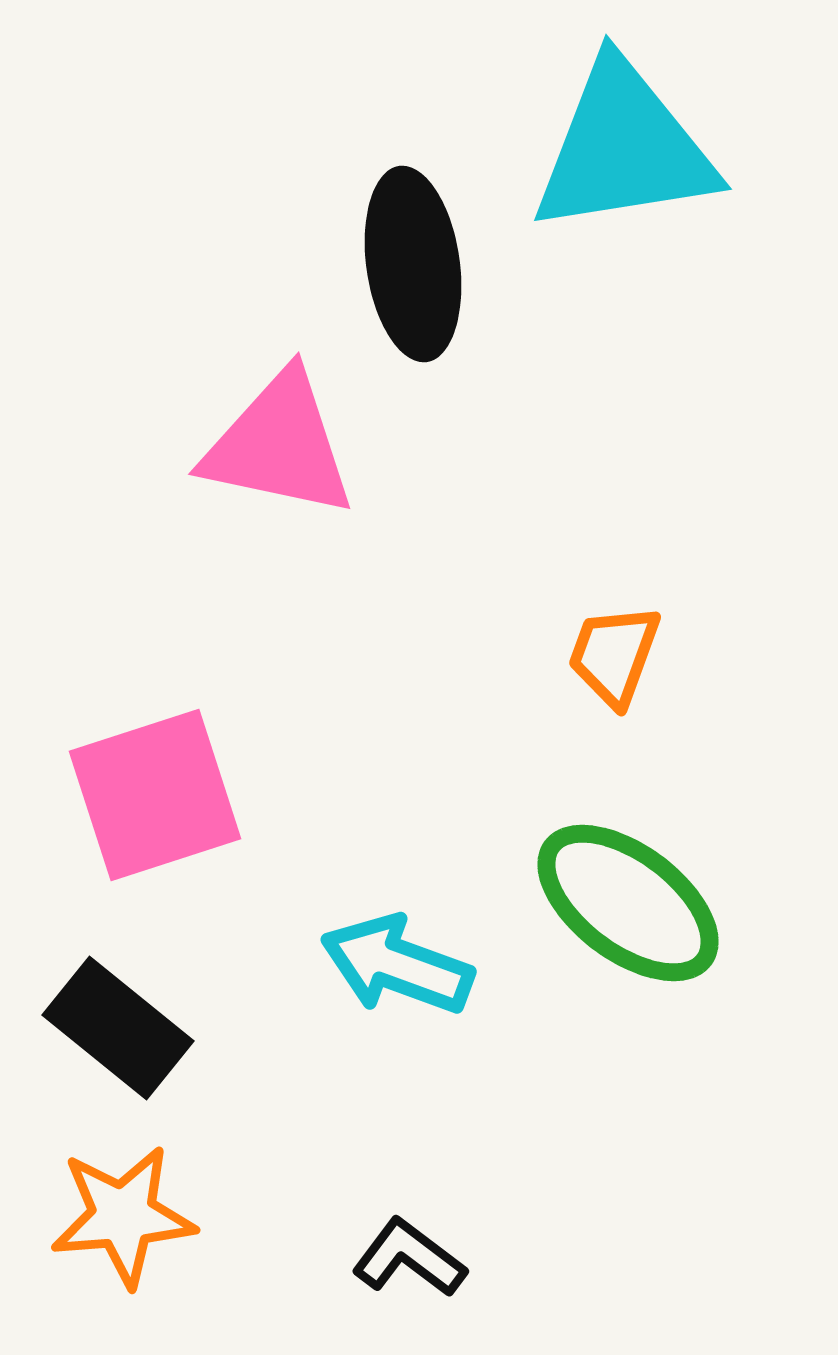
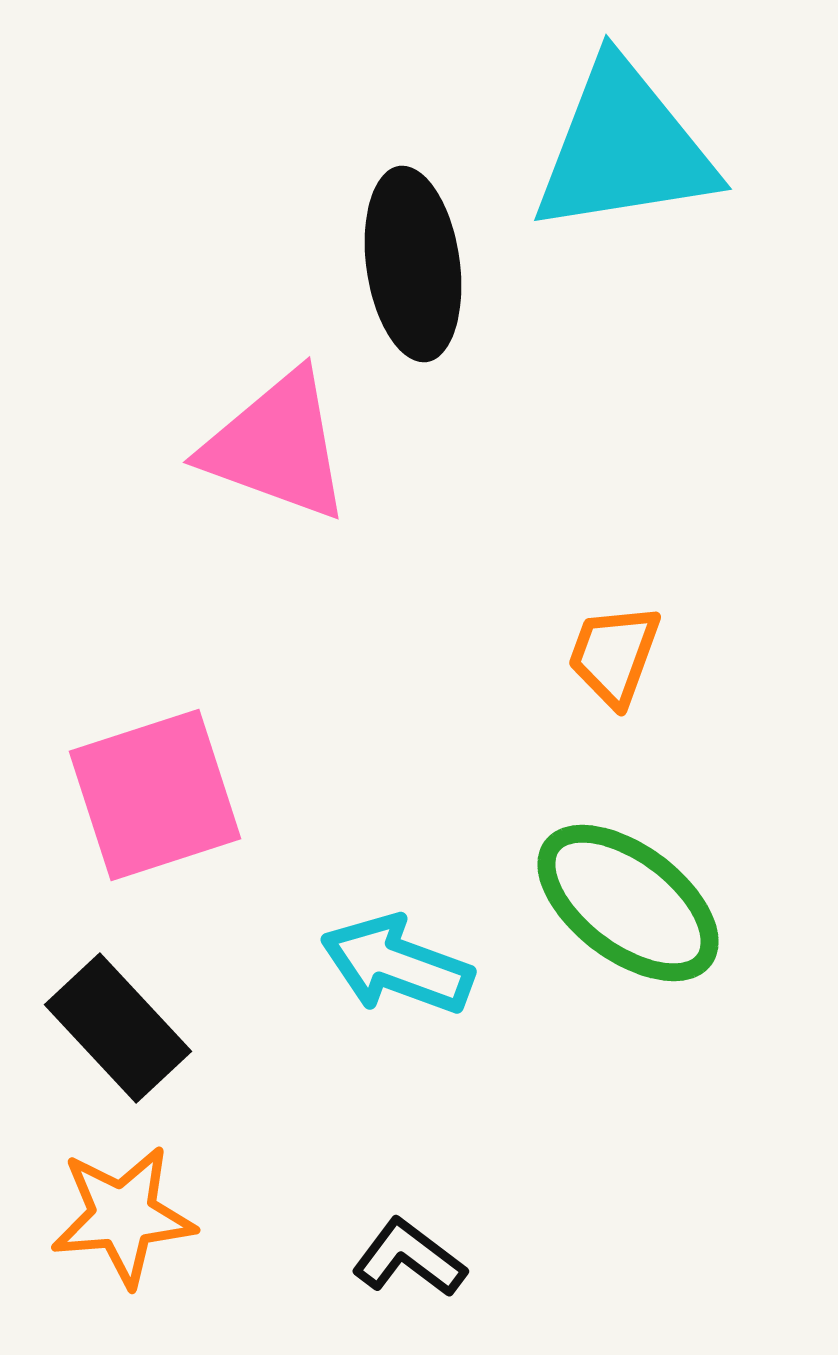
pink triangle: moved 2 px left, 1 px down; rotated 8 degrees clockwise
black rectangle: rotated 8 degrees clockwise
